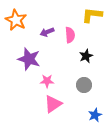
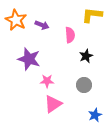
purple arrow: moved 5 px left, 7 px up; rotated 136 degrees counterclockwise
